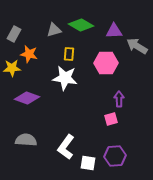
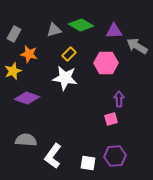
yellow rectangle: rotated 40 degrees clockwise
yellow star: moved 1 px right, 3 px down; rotated 18 degrees counterclockwise
white L-shape: moved 13 px left, 9 px down
